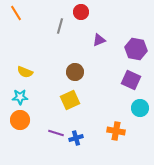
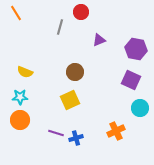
gray line: moved 1 px down
orange cross: rotated 36 degrees counterclockwise
